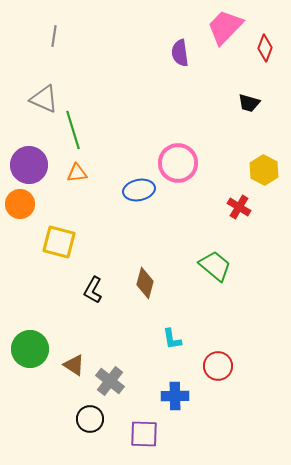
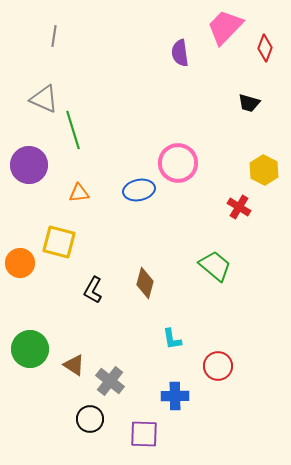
orange triangle: moved 2 px right, 20 px down
orange circle: moved 59 px down
